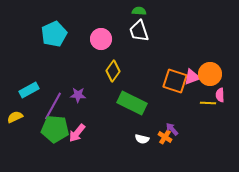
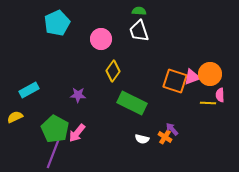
cyan pentagon: moved 3 px right, 11 px up
purple line: moved 48 px down; rotated 8 degrees counterclockwise
green pentagon: rotated 24 degrees clockwise
